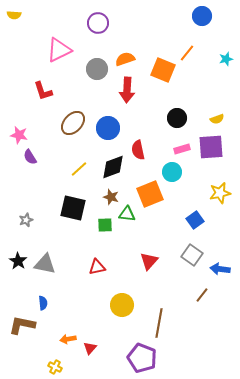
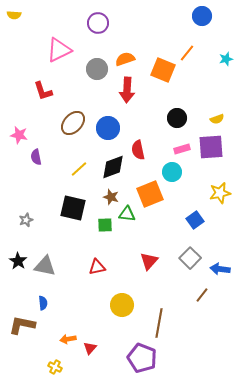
purple semicircle at (30, 157): moved 6 px right; rotated 21 degrees clockwise
gray square at (192, 255): moved 2 px left, 3 px down; rotated 10 degrees clockwise
gray triangle at (45, 264): moved 2 px down
